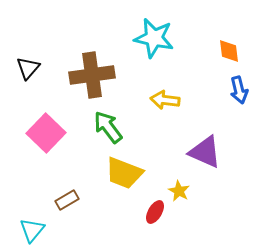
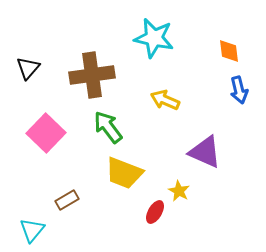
yellow arrow: rotated 16 degrees clockwise
